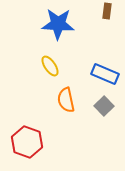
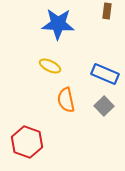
yellow ellipse: rotated 30 degrees counterclockwise
